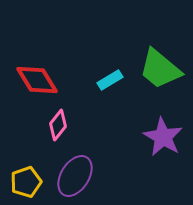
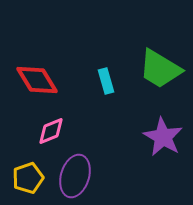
green trapezoid: rotated 9 degrees counterclockwise
cyan rectangle: moved 4 px left, 1 px down; rotated 75 degrees counterclockwise
pink diamond: moved 7 px left, 6 px down; rotated 28 degrees clockwise
purple ellipse: rotated 15 degrees counterclockwise
yellow pentagon: moved 2 px right, 4 px up
